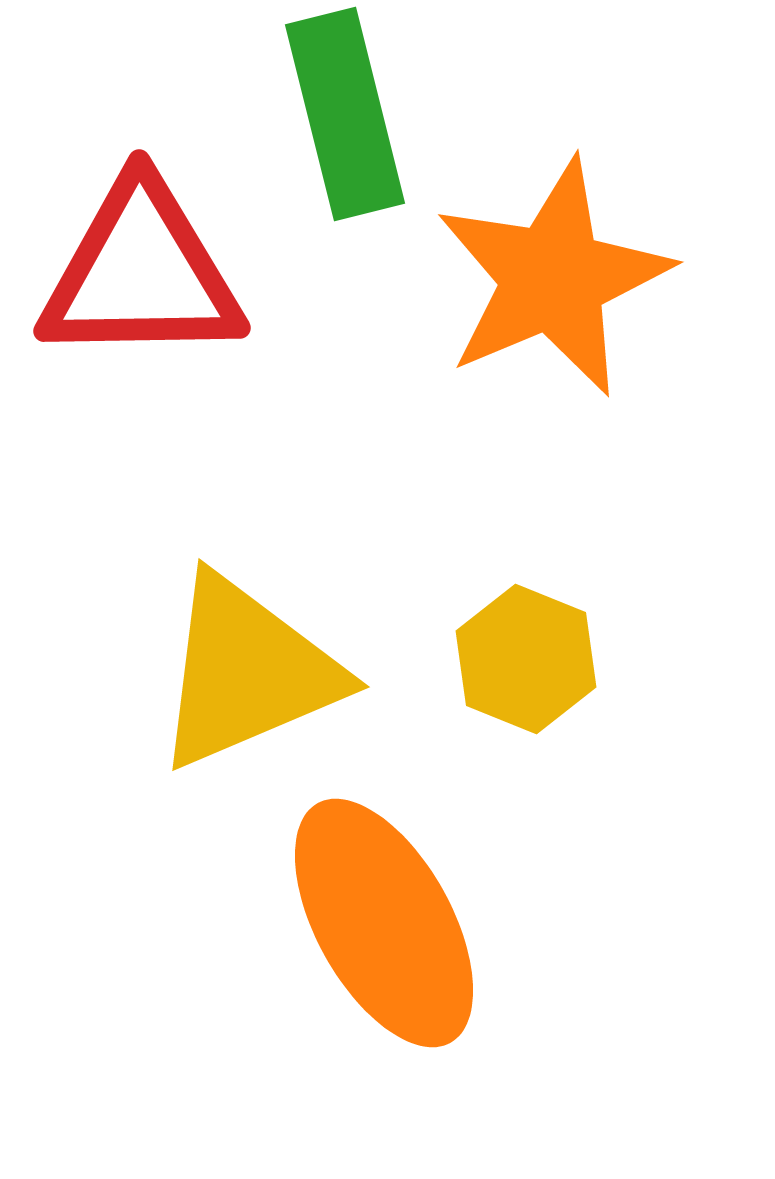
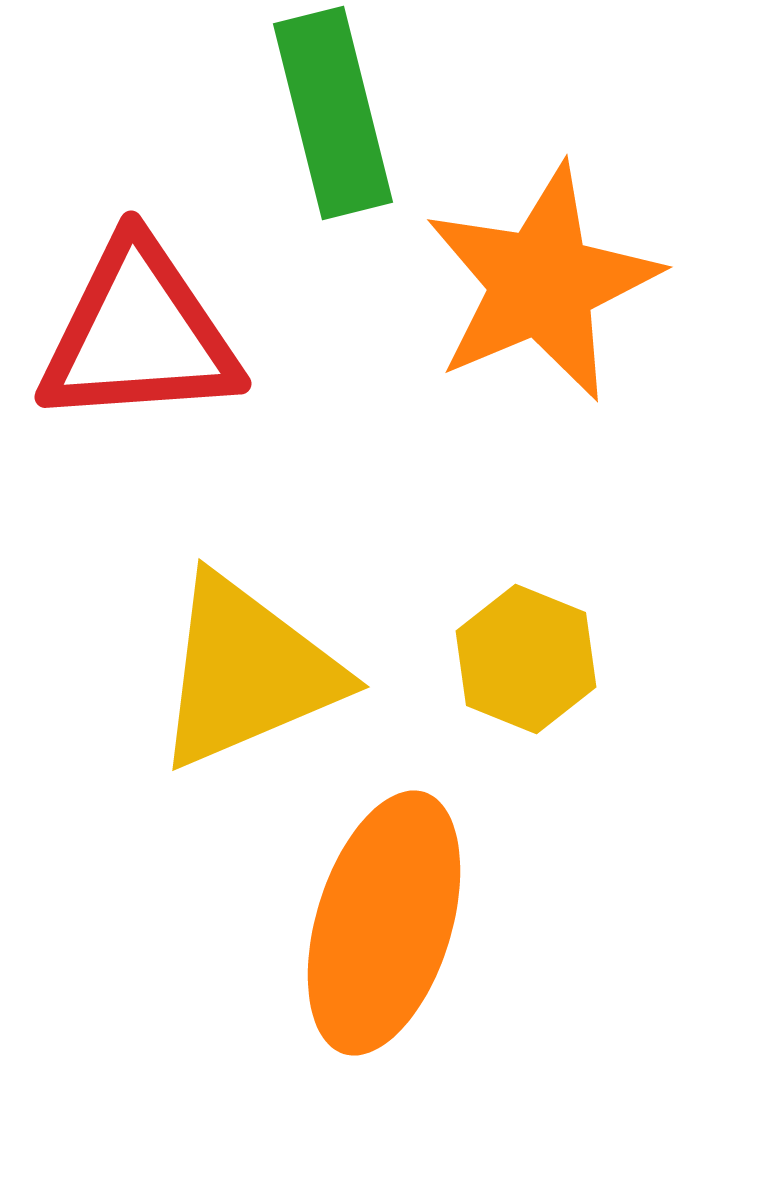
green rectangle: moved 12 px left, 1 px up
red triangle: moved 2 px left, 61 px down; rotated 3 degrees counterclockwise
orange star: moved 11 px left, 5 px down
orange ellipse: rotated 46 degrees clockwise
